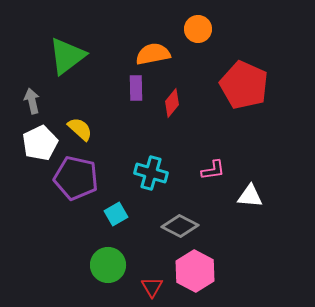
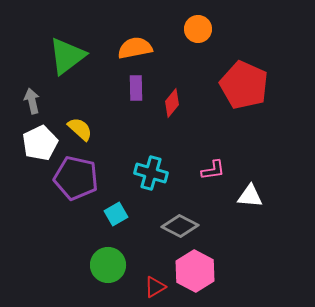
orange semicircle: moved 18 px left, 6 px up
red triangle: moved 3 px right; rotated 30 degrees clockwise
